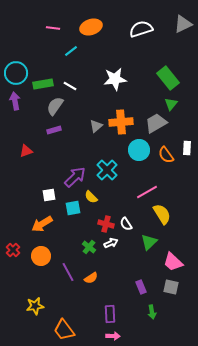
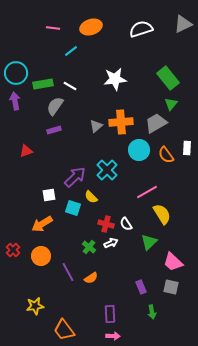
cyan square at (73, 208): rotated 28 degrees clockwise
